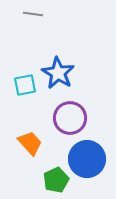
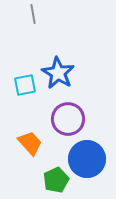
gray line: rotated 72 degrees clockwise
purple circle: moved 2 px left, 1 px down
